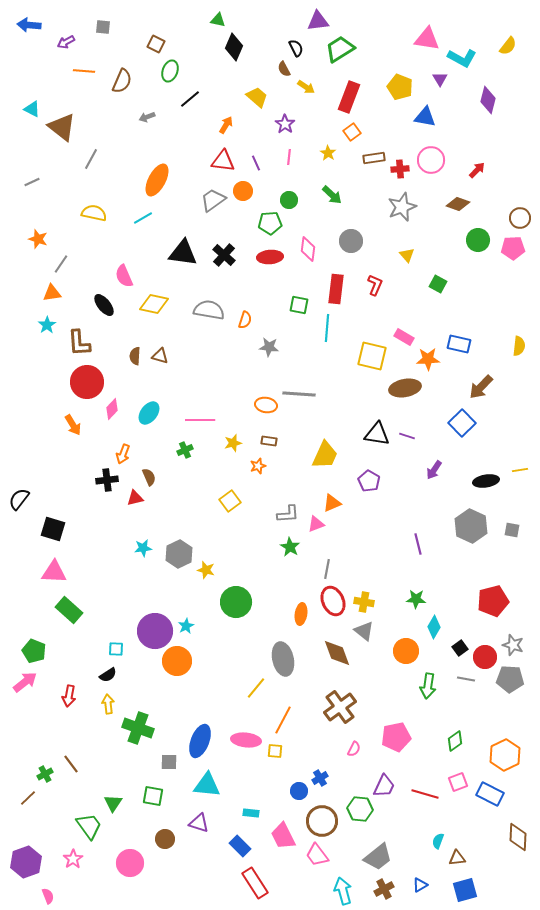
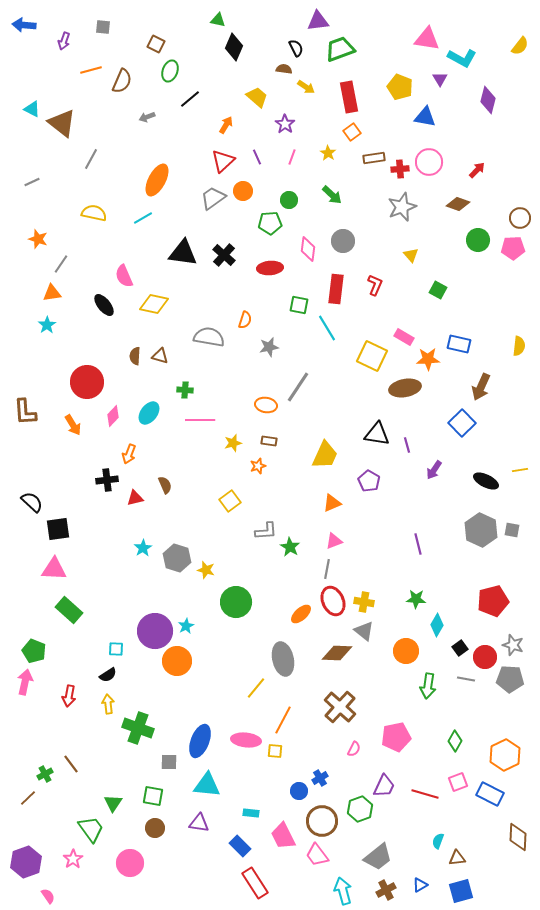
blue arrow at (29, 25): moved 5 px left
purple arrow at (66, 42): moved 2 px left, 1 px up; rotated 42 degrees counterclockwise
yellow semicircle at (508, 46): moved 12 px right
green trapezoid at (340, 49): rotated 12 degrees clockwise
brown semicircle at (284, 69): rotated 126 degrees clockwise
orange line at (84, 71): moved 7 px right, 1 px up; rotated 20 degrees counterclockwise
red rectangle at (349, 97): rotated 32 degrees counterclockwise
brown triangle at (62, 127): moved 4 px up
pink line at (289, 157): moved 3 px right; rotated 14 degrees clockwise
pink circle at (431, 160): moved 2 px left, 2 px down
red triangle at (223, 161): rotated 50 degrees counterclockwise
purple line at (256, 163): moved 1 px right, 6 px up
gray trapezoid at (213, 200): moved 2 px up
gray circle at (351, 241): moved 8 px left
yellow triangle at (407, 255): moved 4 px right
red ellipse at (270, 257): moved 11 px down
green square at (438, 284): moved 6 px down
gray semicircle at (209, 310): moved 27 px down
cyan line at (327, 328): rotated 36 degrees counterclockwise
brown L-shape at (79, 343): moved 54 px left, 69 px down
gray star at (269, 347): rotated 18 degrees counterclockwise
yellow square at (372, 356): rotated 12 degrees clockwise
brown arrow at (481, 387): rotated 20 degrees counterclockwise
gray line at (299, 394): moved 1 px left, 7 px up; rotated 60 degrees counterclockwise
pink diamond at (112, 409): moved 1 px right, 7 px down
purple line at (407, 436): moved 9 px down; rotated 56 degrees clockwise
green cross at (185, 450): moved 60 px up; rotated 28 degrees clockwise
orange arrow at (123, 454): moved 6 px right
brown semicircle at (149, 477): moved 16 px right, 8 px down
black ellipse at (486, 481): rotated 35 degrees clockwise
black semicircle at (19, 499): moved 13 px right, 3 px down; rotated 95 degrees clockwise
gray L-shape at (288, 514): moved 22 px left, 17 px down
pink triangle at (316, 524): moved 18 px right, 17 px down
gray hexagon at (471, 526): moved 10 px right, 4 px down
black square at (53, 529): moved 5 px right; rotated 25 degrees counterclockwise
cyan star at (143, 548): rotated 24 degrees counterclockwise
gray hexagon at (179, 554): moved 2 px left, 4 px down; rotated 16 degrees counterclockwise
pink triangle at (54, 572): moved 3 px up
orange ellipse at (301, 614): rotated 40 degrees clockwise
cyan diamond at (434, 627): moved 3 px right, 2 px up
brown diamond at (337, 653): rotated 68 degrees counterclockwise
pink arrow at (25, 682): rotated 40 degrees counterclockwise
brown cross at (340, 707): rotated 12 degrees counterclockwise
green diamond at (455, 741): rotated 25 degrees counterclockwise
green hexagon at (360, 809): rotated 25 degrees counterclockwise
purple triangle at (199, 823): rotated 10 degrees counterclockwise
green trapezoid at (89, 826): moved 2 px right, 3 px down
brown circle at (165, 839): moved 10 px left, 11 px up
brown cross at (384, 889): moved 2 px right, 1 px down
blue square at (465, 890): moved 4 px left, 1 px down
pink semicircle at (48, 896): rotated 14 degrees counterclockwise
